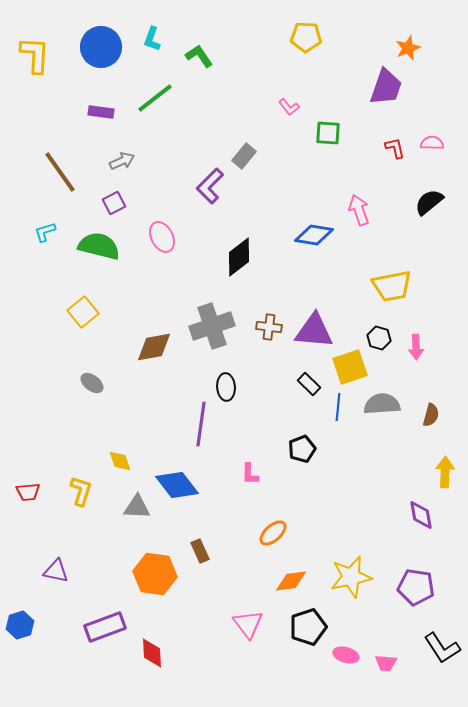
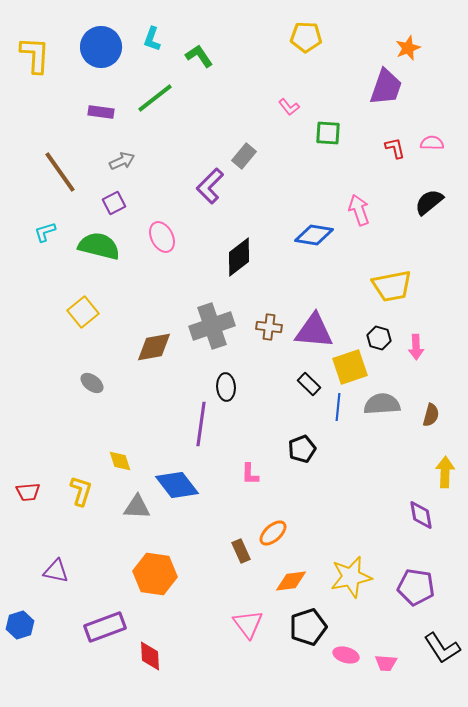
brown rectangle at (200, 551): moved 41 px right
red diamond at (152, 653): moved 2 px left, 3 px down
